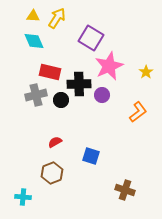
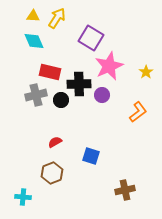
brown cross: rotated 30 degrees counterclockwise
